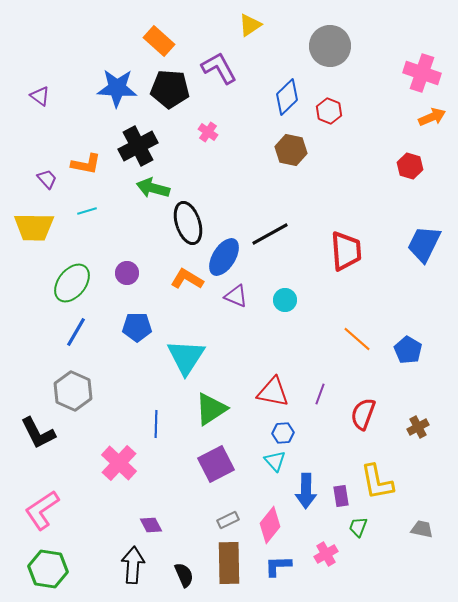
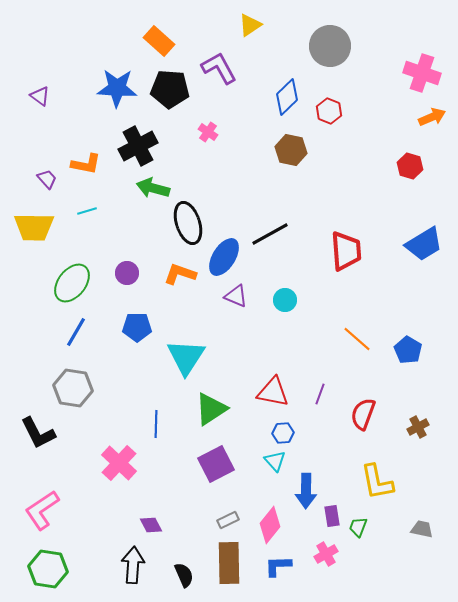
blue trapezoid at (424, 244): rotated 147 degrees counterclockwise
orange L-shape at (187, 279): moved 7 px left, 5 px up; rotated 12 degrees counterclockwise
gray hexagon at (73, 391): moved 3 px up; rotated 15 degrees counterclockwise
purple rectangle at (341, 496): moved 9 px left, 20 px down
